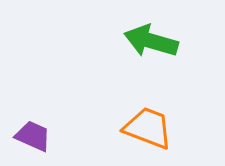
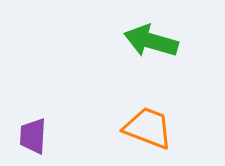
purple trapezoid: rotated 111 degrees counterclockwise
